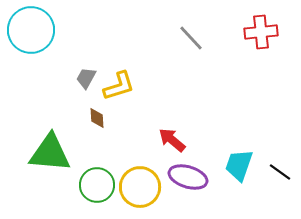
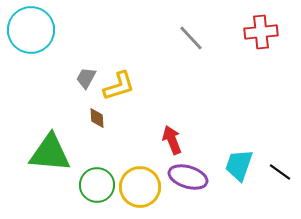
red arrow: rotated 28 degrees clockwise
